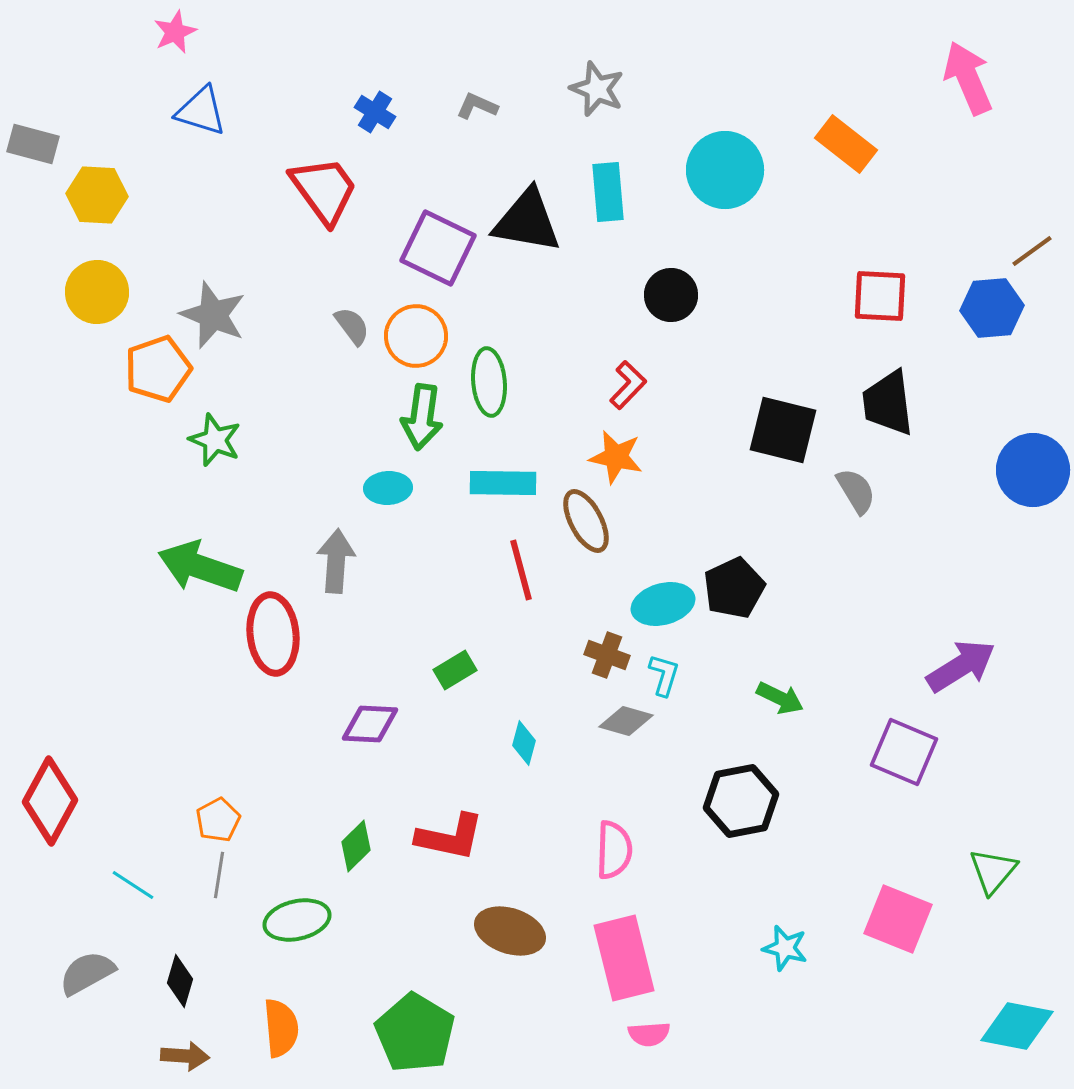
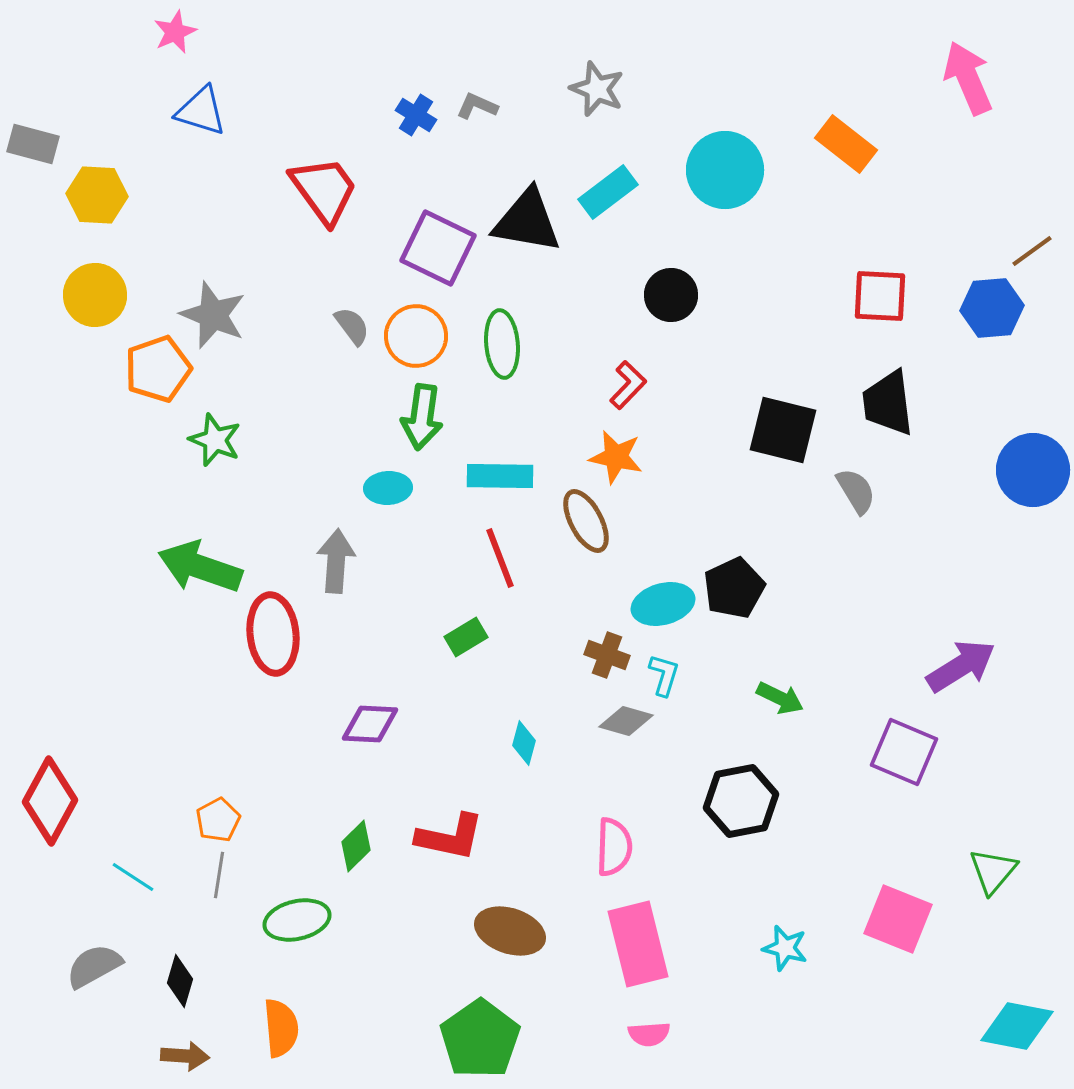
blue cross at (375, 112): moved 41 px right, 3 px down
cyan rectangle at (608, 192): rotated 58 degrees clockwise
yellow circle at (97, 292): moved 2 px left, 3 px down
green ellipse at (489, 382): moved 13 px right, 38 px up
cyan rectangle at (503, 483): moved 3 px left, 7 px up
red line at (521, 570): moved 21 px left, 12 px up; rotated 6 degrees counterclockwise
green rectangle at (455, 670): moved 11 px right, 33 px up
pink semicircle at (614, 850): moved 3 px up
cyan line at (133, 885): moved 8 px up
pink rectangle at (624, 958): moved 14 px right, 14 px up
gray semicircle at (87, 973): moved 7 px right, 7 px up
green pentagon at (415, 1033): moved 65 px right, 6 px down; rotated 6 degrees clockwise
